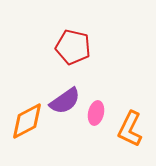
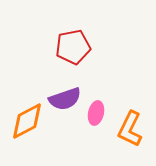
red pentagon: rotated 24 degrees counterclockwise
purple semicircle: moved 2 px up; rotated 16 degrees clockwise
